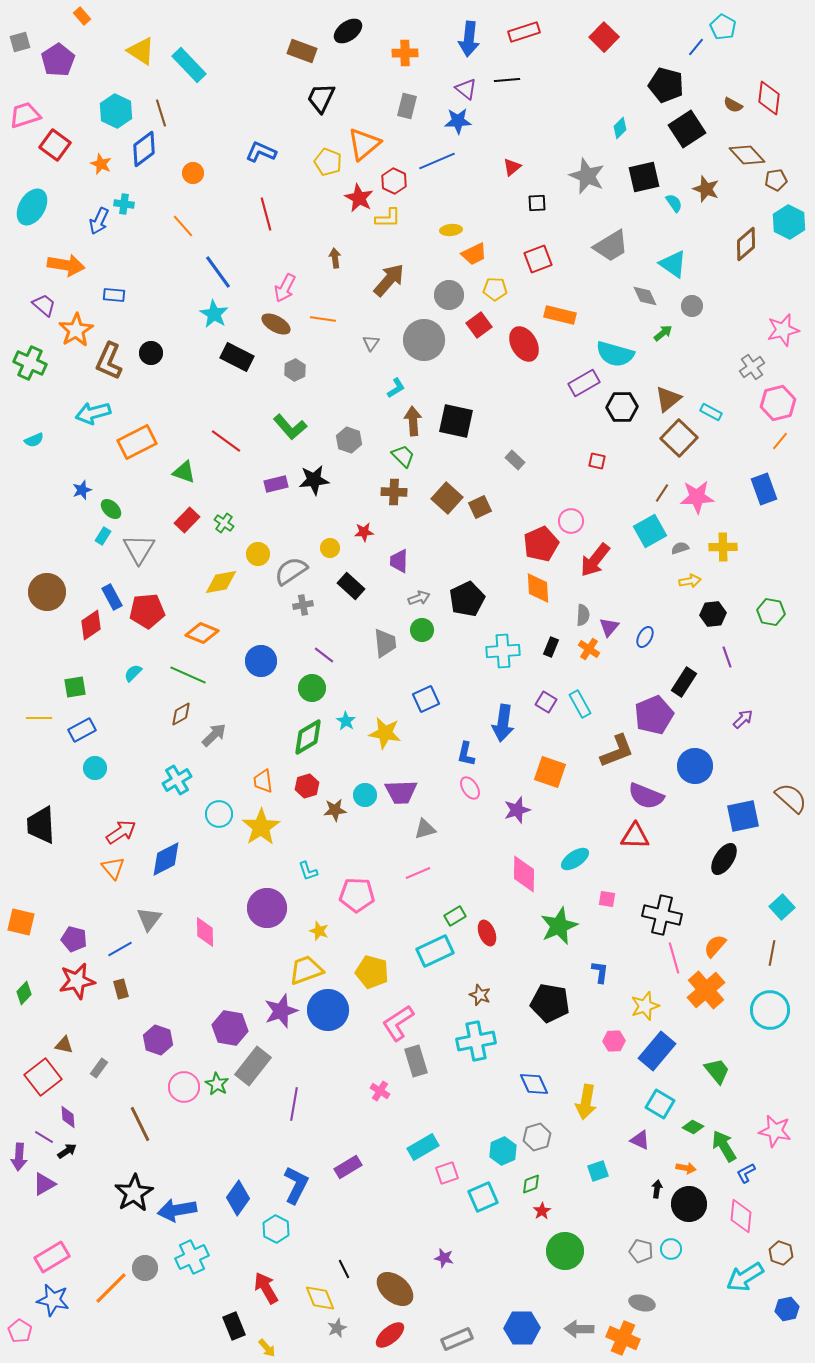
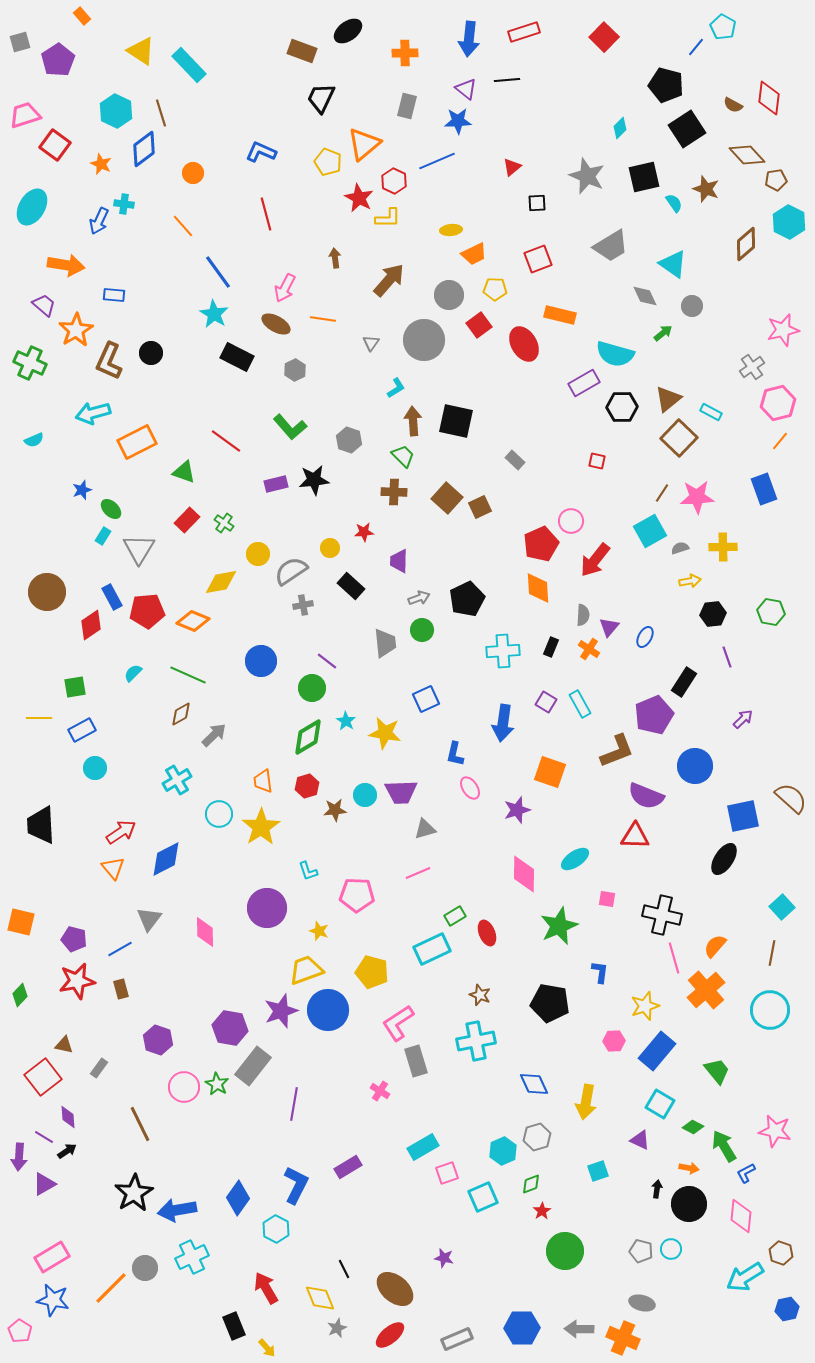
orange diamond at (202, 633): moved 9 px left, 12 px up
purple line at (324, 655): moved 3 px right, 6 px down
blue L-shape at (466, 754): moved 11 px left
cyan rectangle at (435, 951): moved 3 px left, 2 px up
green diamond at (24, 993): moved 4 px left, 2 px down
orange arrow at (686, 1168): moved 3 px right
